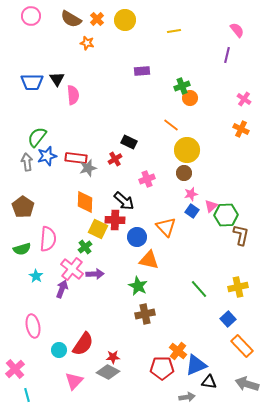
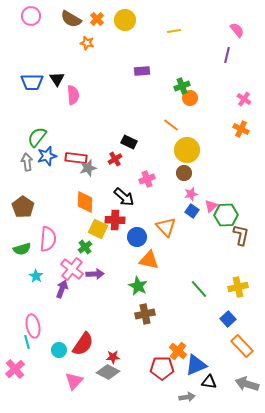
black arrow at (124, 201): moved 4 px up
cyan line at (27, 395): moved 53 px up
